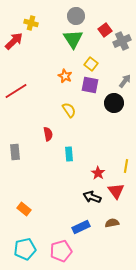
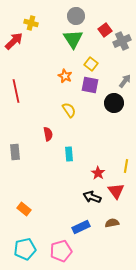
red line: rotated 70 degrees counterclockwise
